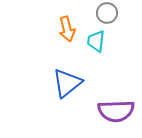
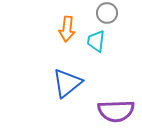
orange arrow: rotated 20 degrees clockwise
